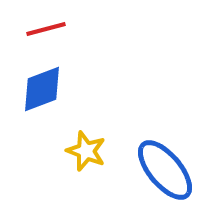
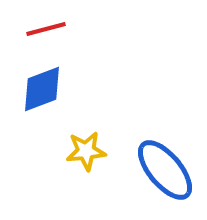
yellow star: rotated 27 degrees counterclockwise
